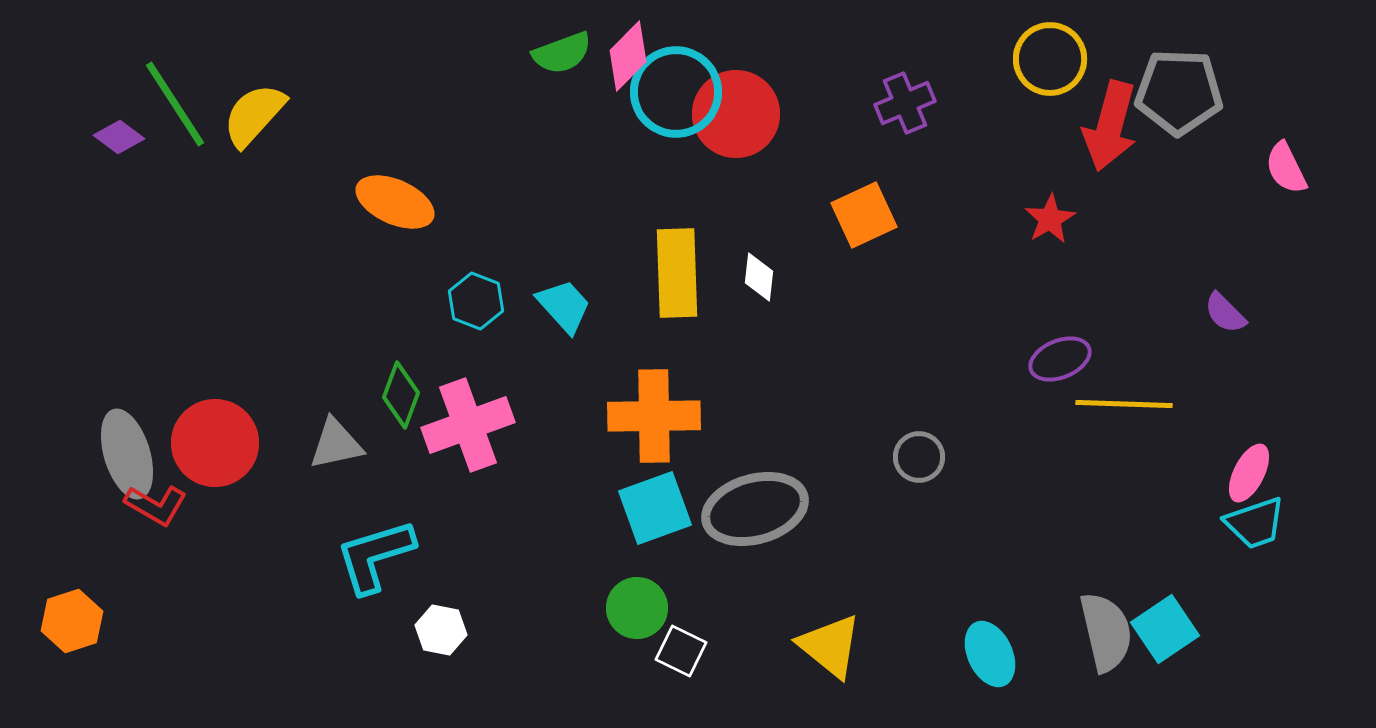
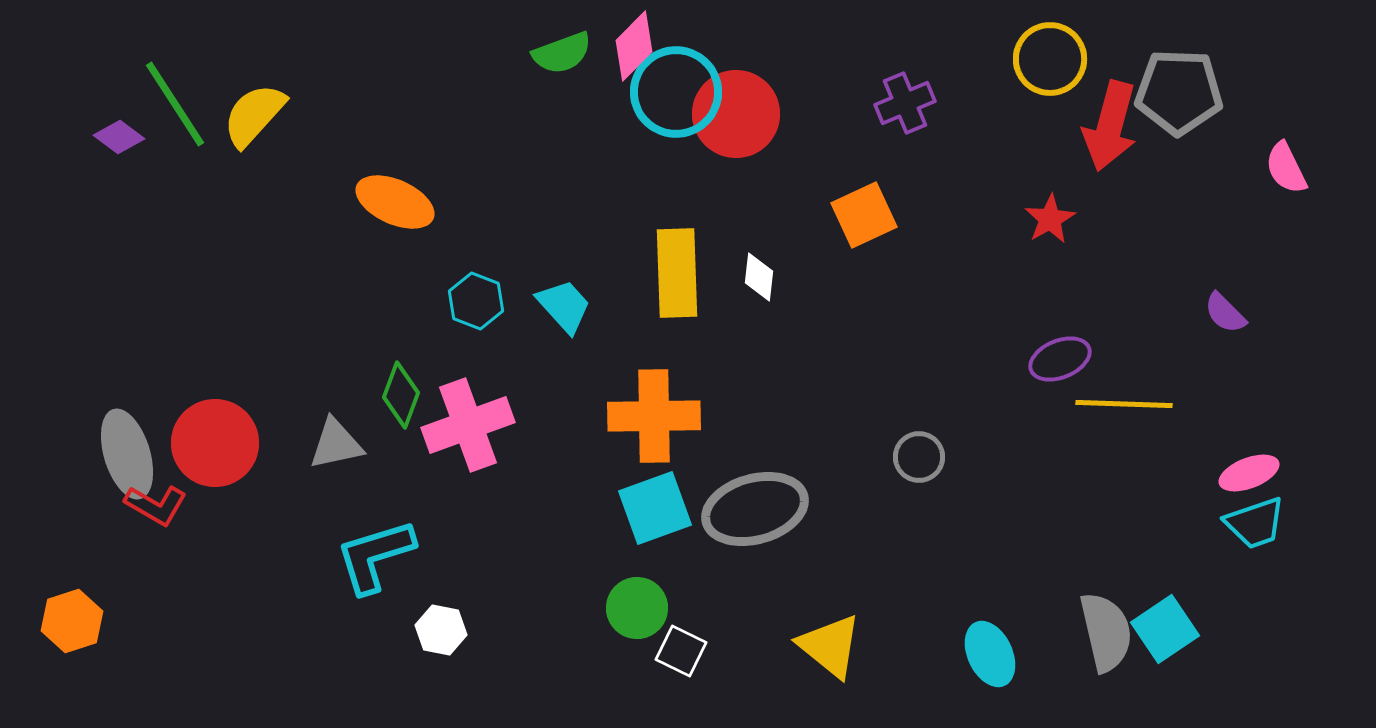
pink diamond at (628, 56): moved 6 px right, 10 px up
pink ellipse at (1249, 473): rotated 42 degrees clockwise
